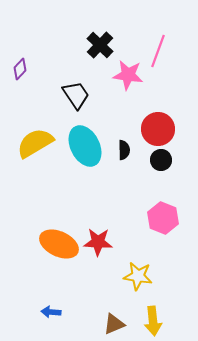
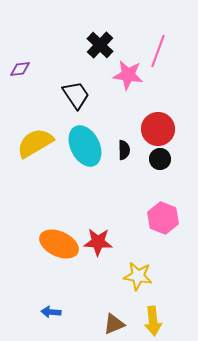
purple diamond: rotated 40 degrees clockwise
black circle: moved 1 px left, 1 px up
